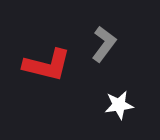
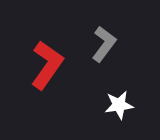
red L-shape: rotated 69 degrees counterclockwise
